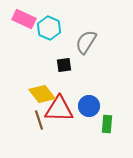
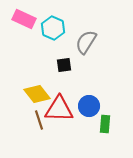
cyan hexagon: moved 4 px right
yellow diamond: moved 5 px left
green rectangle: moved 2 px left
